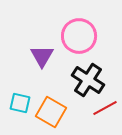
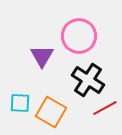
cyan square: rotated 10 degrees counterclockwise
